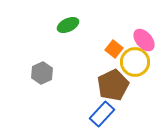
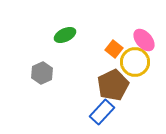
green ellipse: moved 3 px left, 10 px down
blue rectangle: moved 2 px up
